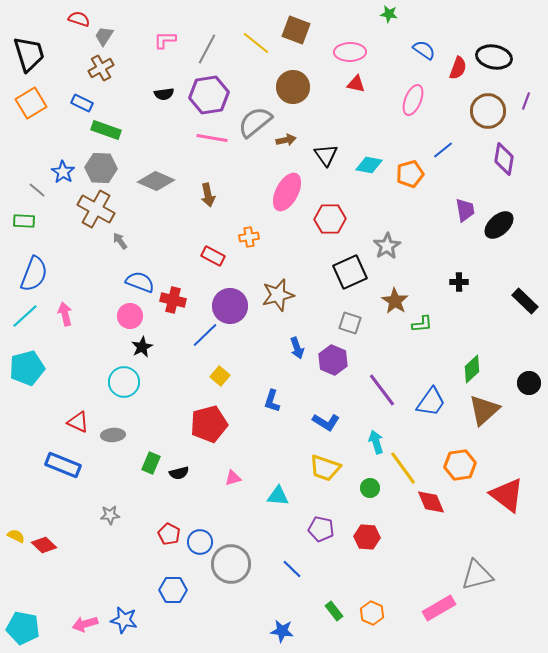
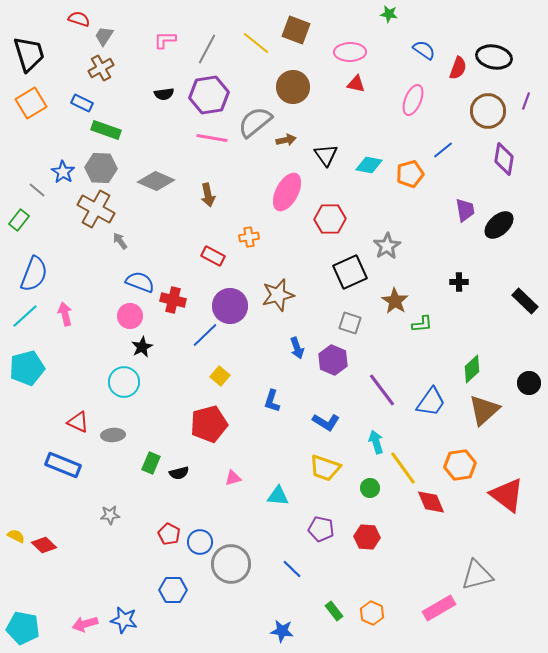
green rectangle at (24, 221): moved 5 px left, 1 px up; rotated 55 degrees counterclockwise
